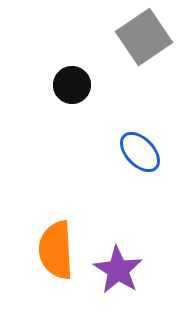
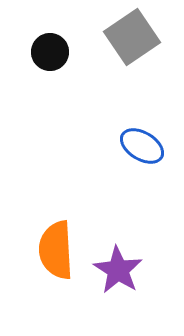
gray square: moved 12 px left
black circle: moved 22 px left, 33 px up
blue ellipse: moved 2 px right, 6 px up; rotated 15 degrees counterclockwise
